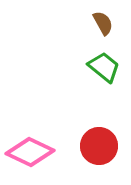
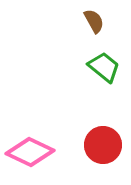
brown semicircle: moved 9 px left, 2 px up
red circle: moved 4 px right, 1 px up
